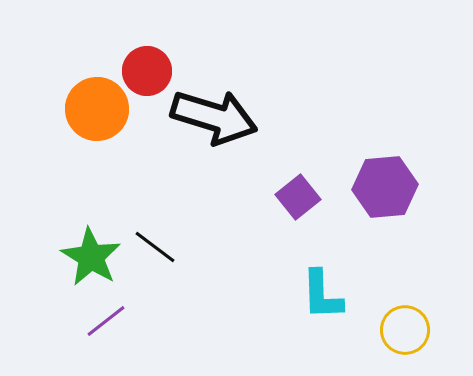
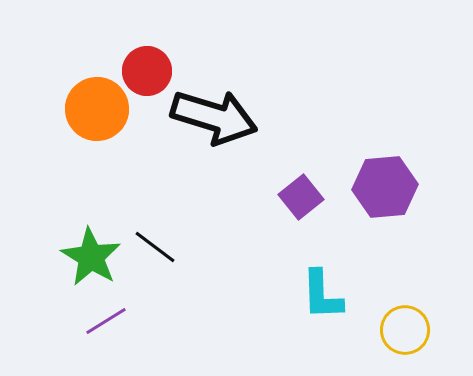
purple square: moved 3 px right
purple line: rotated 6 degrees clockwise
